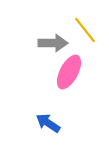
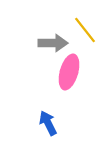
pink ellipse: rotated 12 degrees counterclockwise
blue arrow: rotated 30 degrees clockwise
